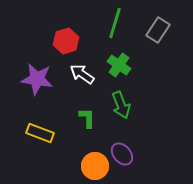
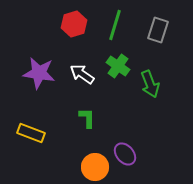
green line: moved 2 px down
gray rectangle: rotated 15 degrees counterclockwise
red hexagon: moved 8 px right, 17 px up
green cross: moved 1 px left, 1 px down
purple star: moved 2 px right, 6 px up
green arrow: moved 29 px right, 21 px up
yellow rectangle: moved 9 px left
purple ellipse: moved 3 px right
orange circle: moved 1 px down
